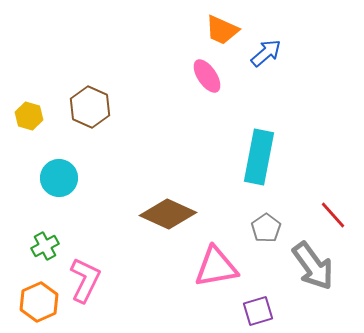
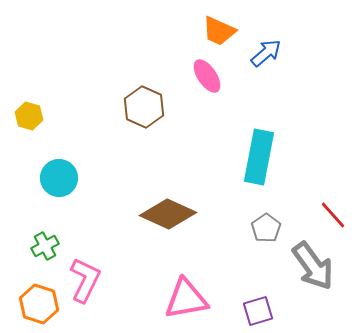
orange trapezoid: moved 3 px left, 1 px down
brown hexagon: moved 54 px right
pink triangle: moved 30 px left, 32 px down
orange hexagon: moved 2 px down; rotated 18 degrees counterclockwise
